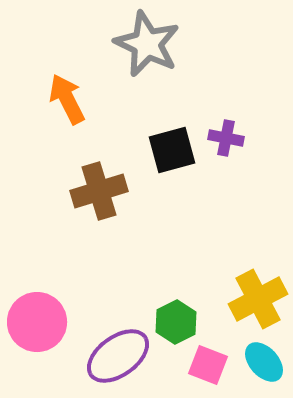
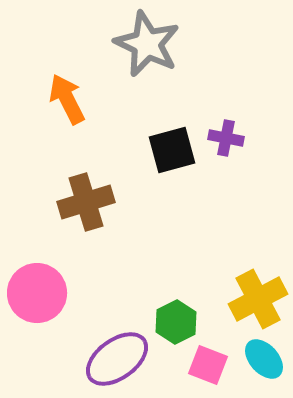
brown cross: moved 13 px left, 11 px down
pink circle: moved 29 px up
purple ellipse: moved 1 px left, 3 px down
cyan ellipse: moved 3 px up
